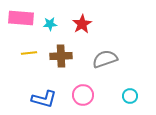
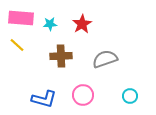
yellow line: moved 12 px left, 8 px up; rotated 49 degrees clockwise
